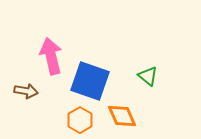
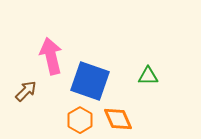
green triangle: rotated 40 degrees counterclockwise
brown arrow: rotated 55 degrees counterclockwise
orange diamond: moved 4 px left, 3 px down
